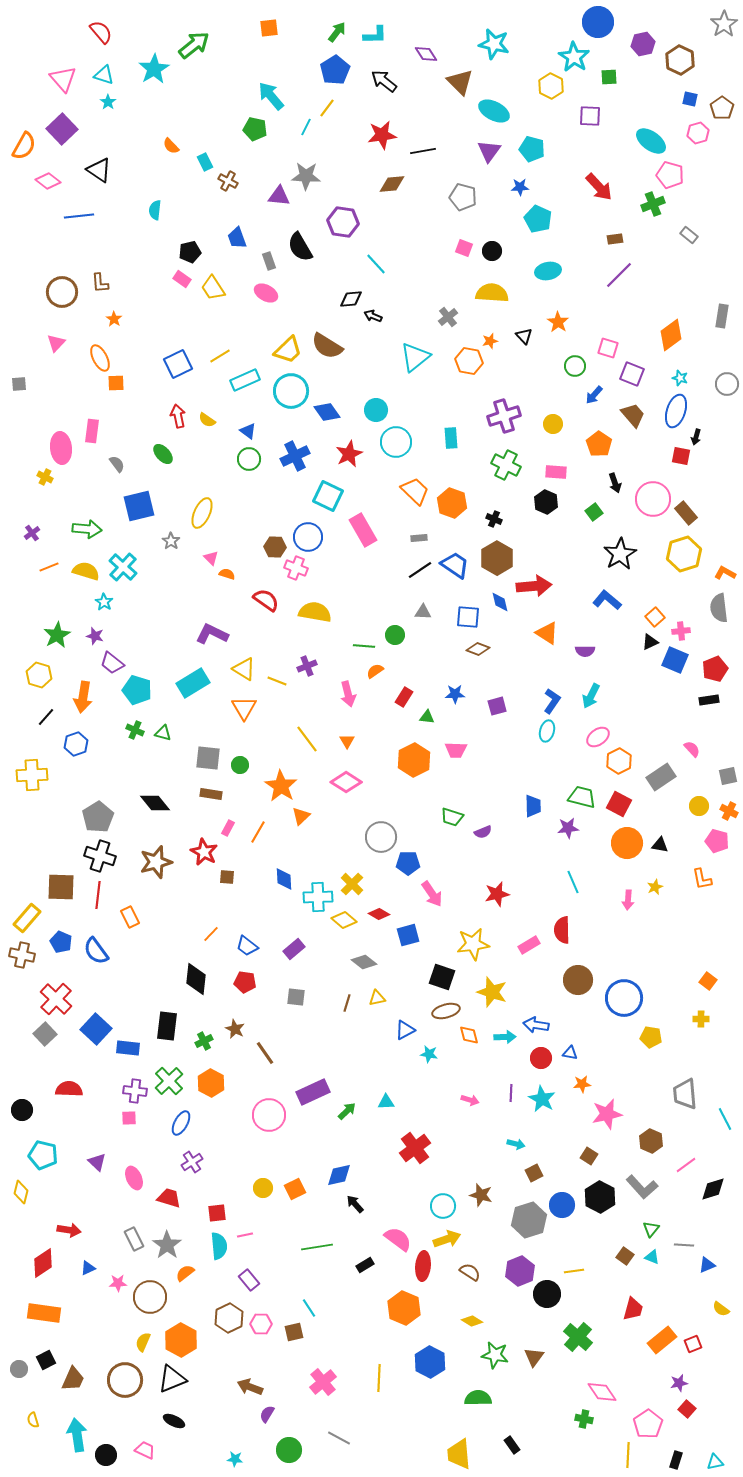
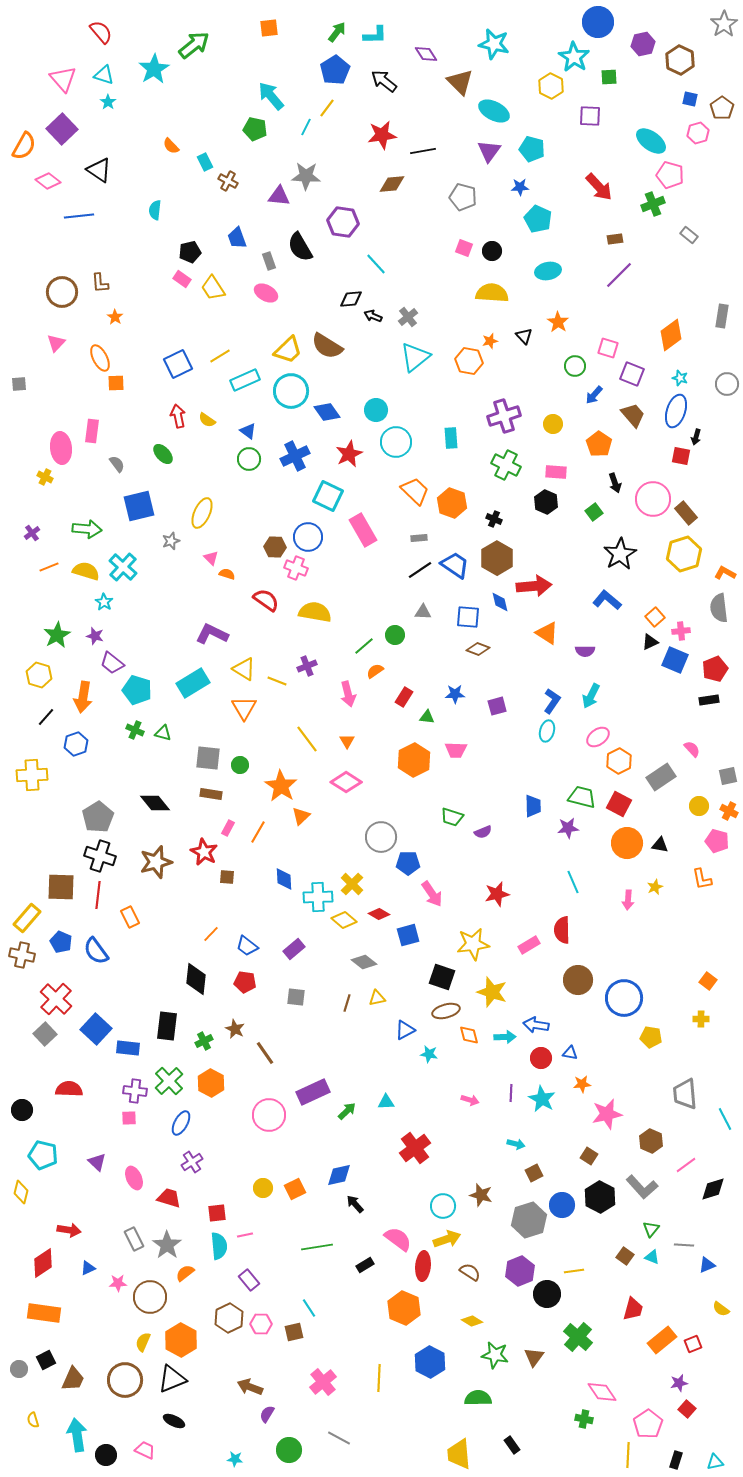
gray cross at (448, 317): moved 40 px left
orange star at (114, 319): moved 1 px right, 2 px up
gray star at (171, 541): rotated 18 degrees clockwise
green line at (364, 646): rotated 45 degrees counterclockwise
